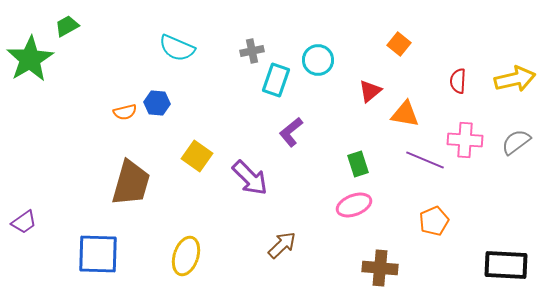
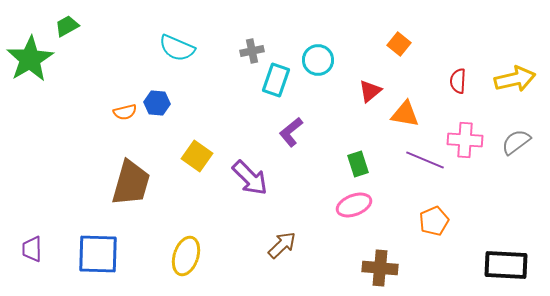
purple trapezoid: moved 8 px right, 27 px down; rotated 124 degrees clockwise
